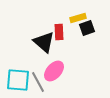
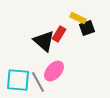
yellow rectangle: rotated 42 degrees clockwise
red rectangle: moved 2 px down; rotated 35 degrees clockwise
black triangle: moved 1 px up
